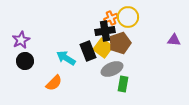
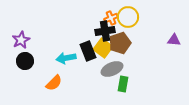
cyan arrow: rotated 42 degrees counterclockwise
